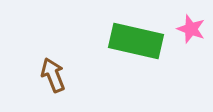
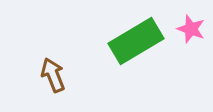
green rectangle: rotated 44 degrees counterclockwise
